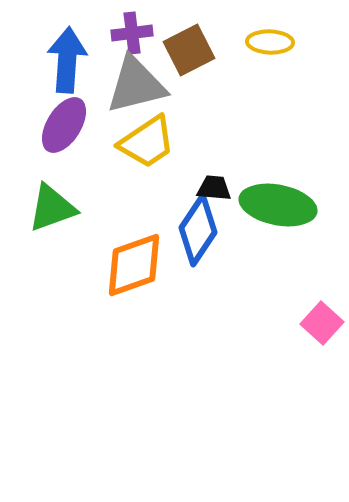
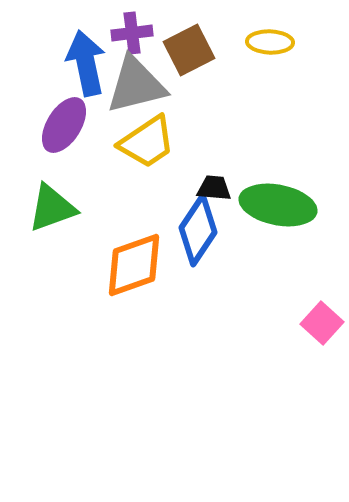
blue arrow: moved 19 px right, 3 px down; rotated 16 degrees counterclockwise
